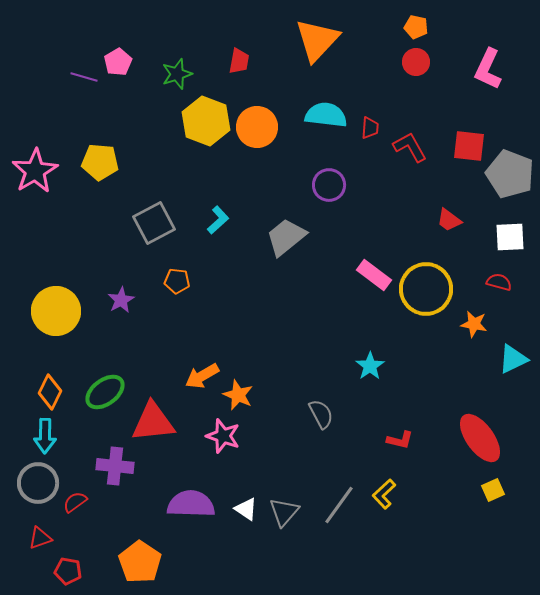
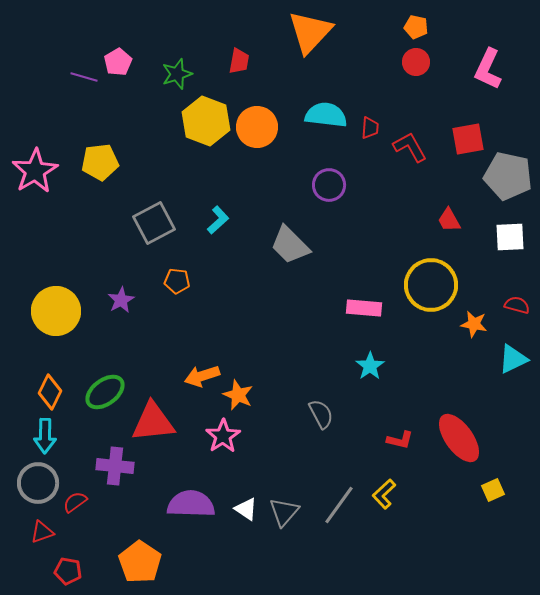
orange triangle at (317, 40): moved 7 px left, 8 px up
red square at (469, 146): moved 1 px left, 7 px up; rotated 16 degrees counterclockwise
yellow pentagon at (100, 162): rotated 12 degrees counterclockwise
gray pentagon at (510, 174): moved 2 px left, 2 px down; rotated 9 degrees counterclockwise
red trapezoid at (449, 220): rotated 24 degrees clockwise
gray trapezoid at (286, 237): moved 4 px right, 8 px down; rotated 96 degrees counterclockwise
pink rectangle at (374, 275): moved 10 px left, 33 px down; rotated 32 degrees counterclockwise
red semicircle at (499, 282): moved 18 px right, 23 px down
yellow circle at (426, 289): moved 5 px right, 4 px up
orange arrow at (202, 376): rotated 12 degrees clockwise
pink star at (223, 436): rotated 20 degrees clockwise
red ellipse at (480, 438): moved 21 px left
red triangle at (40, 538): moved 2 px right, 6 px up
